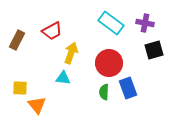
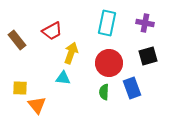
cyan rectangle: moved 4 px left; rotated 65 degrees clockwise
brown rectangle: rotated 66 degrees counterclockwise
black square: moved 6 px left, 6 px down
blue rectangle: moved 4 px right
